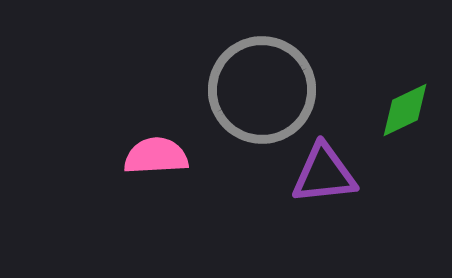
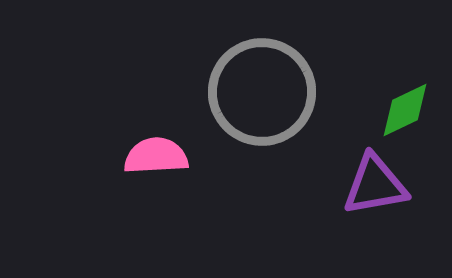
gray circle: moved 2 px down
purple triangle: moved 51 px right, 11 px down; rotated 4 degrees counterclockwise
